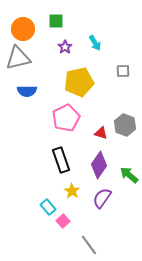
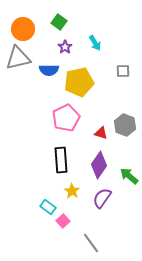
green square: moved 3 px right, 1 px down; rotated 35 degrees clockwise
blue semicircle: moved 22 px right, 21 px up
black rectangle: rotated 15 degrees clockwise
green arrow: moved 1 px down
cyan rectangle: rotated 14 degrees counterclockwise
gray line: moved 2 px right, 2 px up
